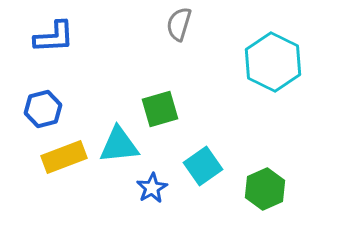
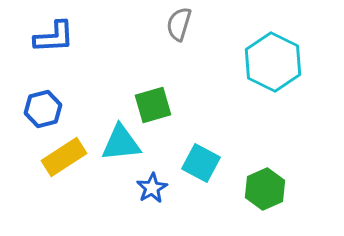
green square: moved 7 px left, 4 px up
cyan triangle: moved 2 px right, 2 px up
yellow rectangle: rotated 12 degrees counterclockwise
cyan square: moved 2 px left, 3 px up; rotated 27 degrees counterclockwise
